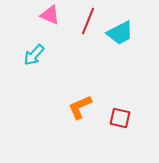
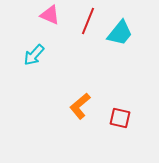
cyan trapezoid: rotated 24 degrees counterclockwise
orange L-shape: moved 1 px up; rotated 16 degrees counterclockwise
